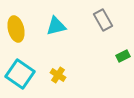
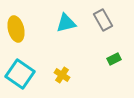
cyan triangle: moved 10 px right, 3 px up
green rectangle: moved 9 px left, 3 px down
yellow cross: moved 4 px right
